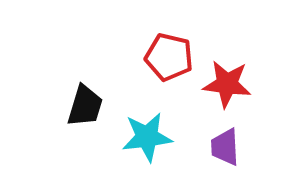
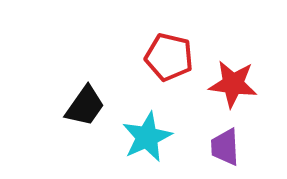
red star: moved 6 px right
black trapezoid: rotated 18 degrees clockwise
cyan star: rotated 18 degrees counterclockwise
